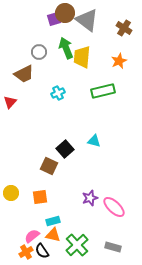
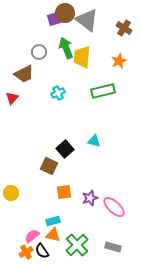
red triangle: moved 2 px right, 4 px up
orange square: moved 24 px right, 5 px up
